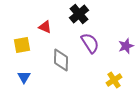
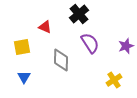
yellow square: moved 2 px down
